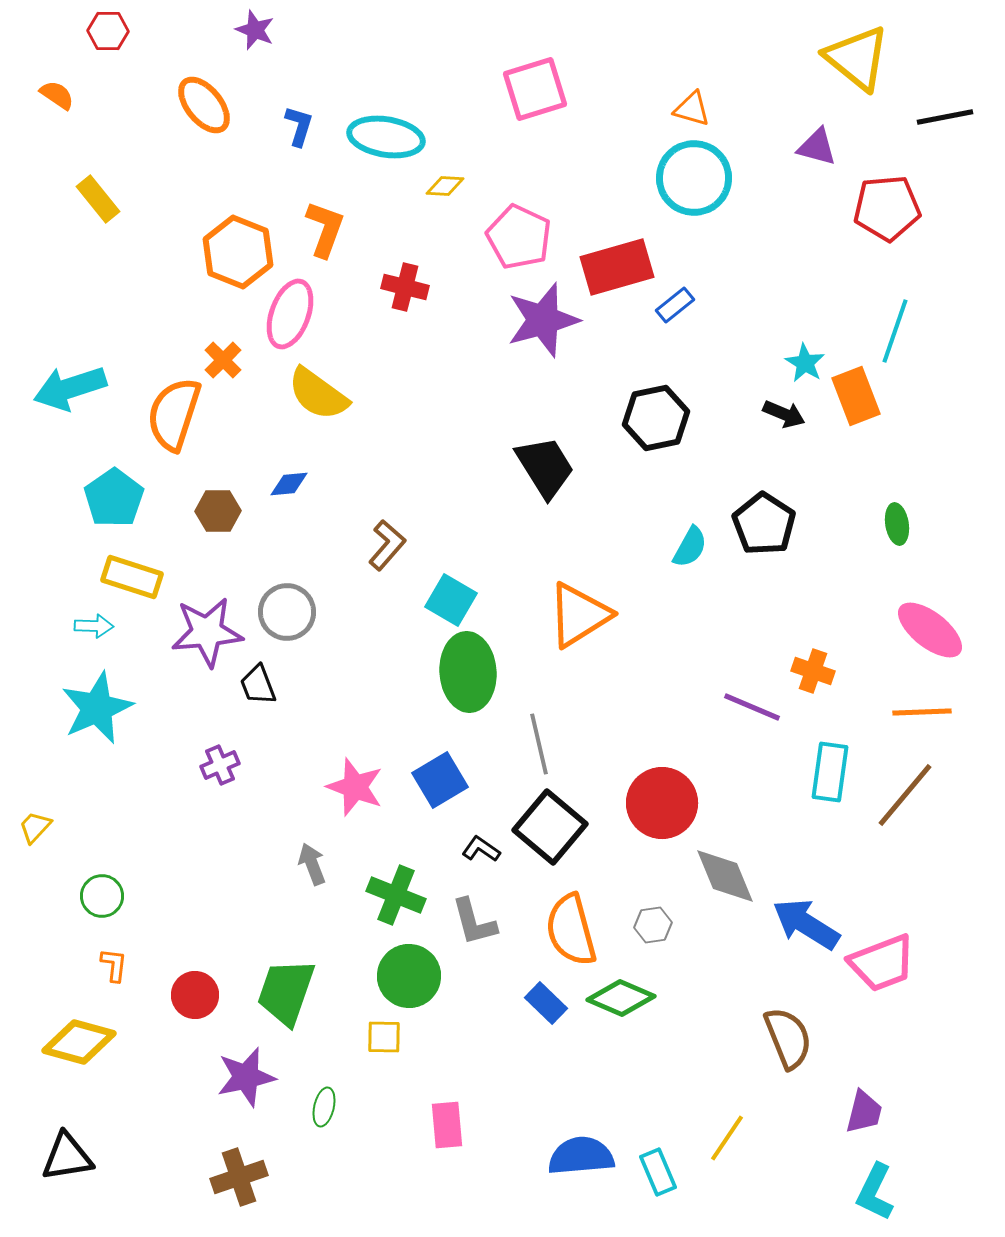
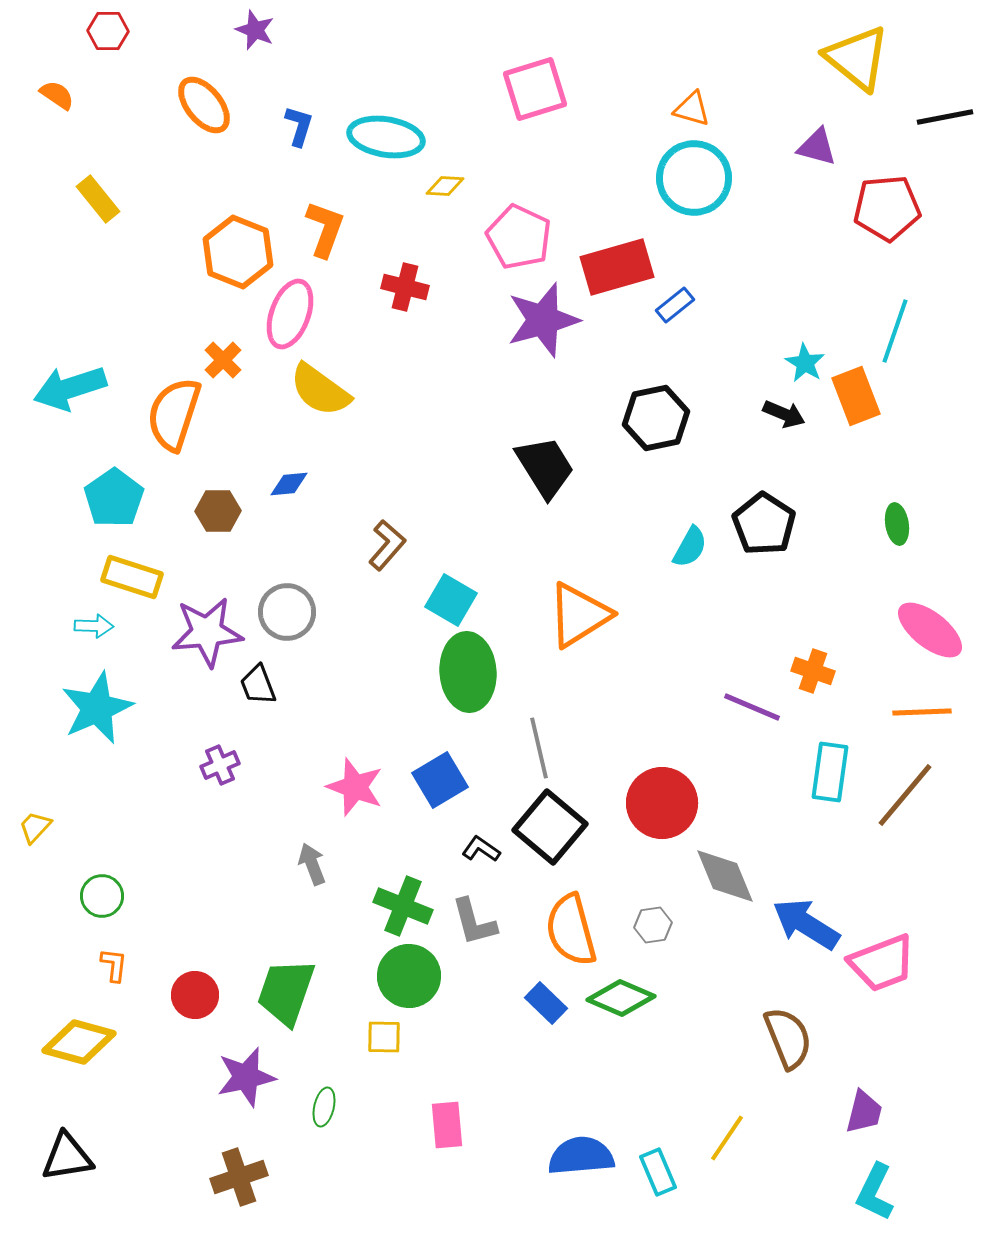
yellow semicircle at (318, 394): moved 2 px right, 4 px up
gray line at (539, 744): moved 4 px down
green cross at (396, 895): moved 7 px right, 11 px down
